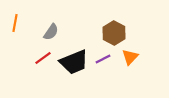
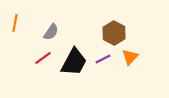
black trapezoid: rotated 40 degrees counterclockwise
